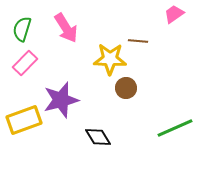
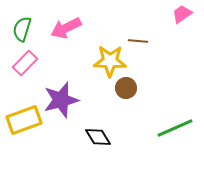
pink trapezoid: moved 8 px right
pink arrow: rotated 96 degrees clockwise
yellow star: moved 2 px down
